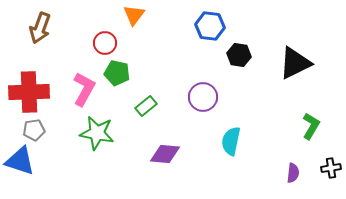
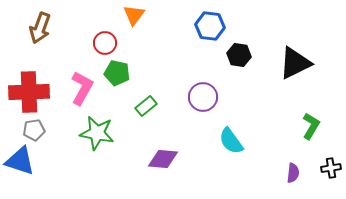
pink L-shape: moved 2 px left, 1 px up
cyan semicircle: rotated 48 degrees counterclockwise
purple diamond: moved 2 px left, 5 px down
